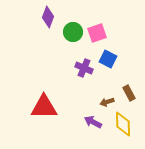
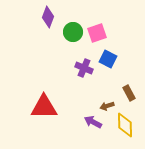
brown arrow: moved 4 px down
yellow diamond: moved 2 px right, 1 px down
